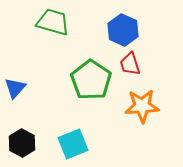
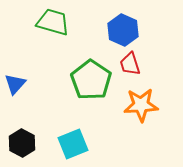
blue triangle: moved 4 px up
orange star: moved 1 px left, 1 px up
